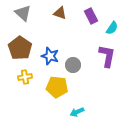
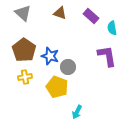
purple rectangle: rotated 21 degrees counterclockwise
cyan semicircle: rotated 136 degrees clockwise
brown pentagon: moved 4 px right, 2 px down
purple L-shape: rotated 20 degrees counterclockwise
gray circle: moved 5 px left, 2 px down
yellow pentagon: rotated 15 degrees clockwise
cyan arrow: rotated 40 degrees counterclockwise
